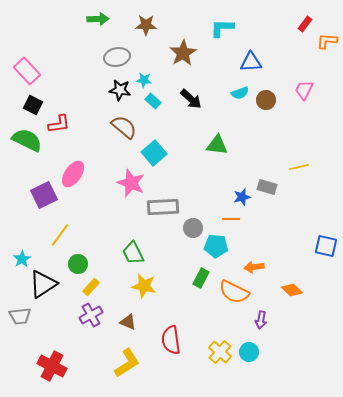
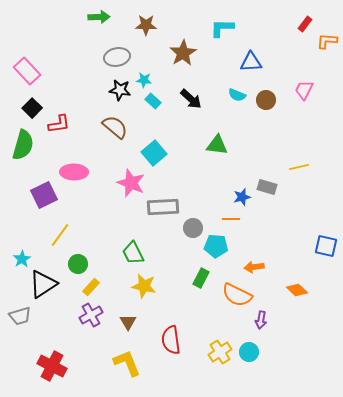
green arrow at (98, 19): moved 1 px right, 2 px up
cyan semicircle at (240, 93): moved 3 px left, 2 px down; rotated 42 degrees clockwise
black square at (33, 105): moved 1 px left, 3 px down; rotated 18 degrees clockwise
brown semicircle at (124, 127): moved 9 px left
green semicircle at (27, 140): moved 4 px left, 5 px down; rotated 80 degrees clockwise
pink ellipse at (73, 174): moved 1 px right, 2 px up; rotated 56 degrees clockwise
orange diamond at (292, 290): moved 5 px right
orange semicircle at (234, 292): moved 3 px right, 3 px down
gray trapezoid at (20, 316): rotated 10 degrees counterclockwise
brown triangle at (128, 322): rotated 36 degrees clockwise
yellow cross at (220, 352): rotated 15 degrees clockwise
yellow L-shape at (127, 363): rotated 80 degrees counterclockwise
